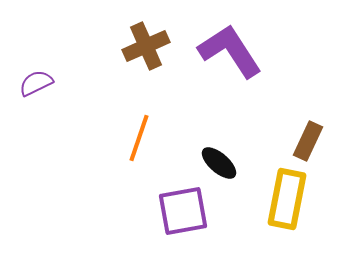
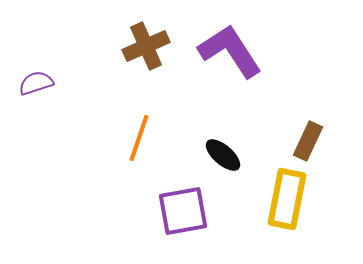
purple semicircle: rotated 8 degrees clockwise
black ellipse: moved 4 px right, 8 px up
